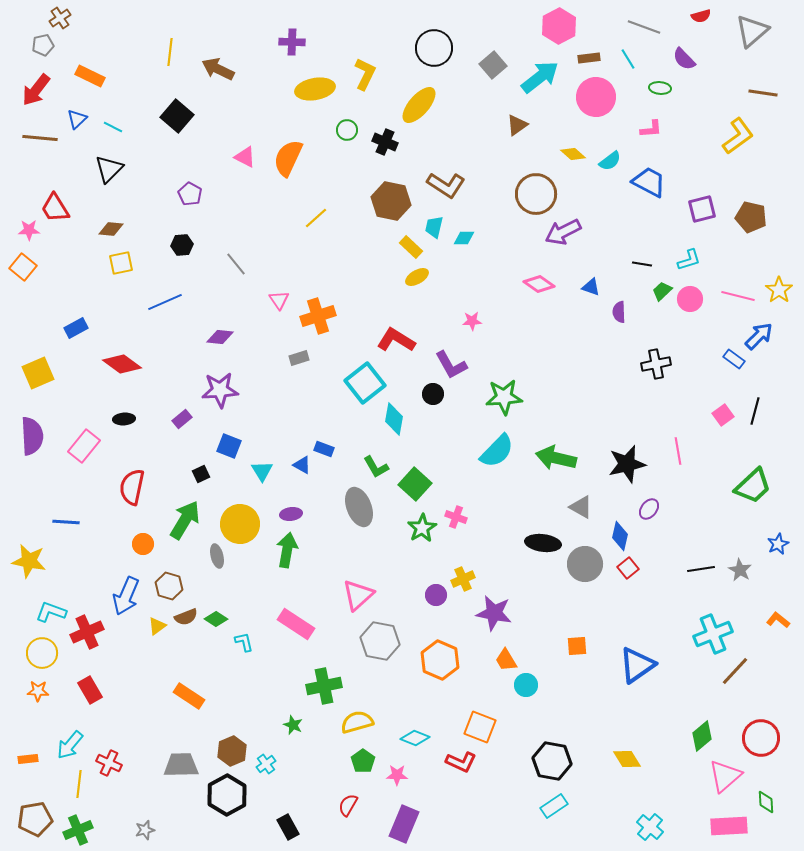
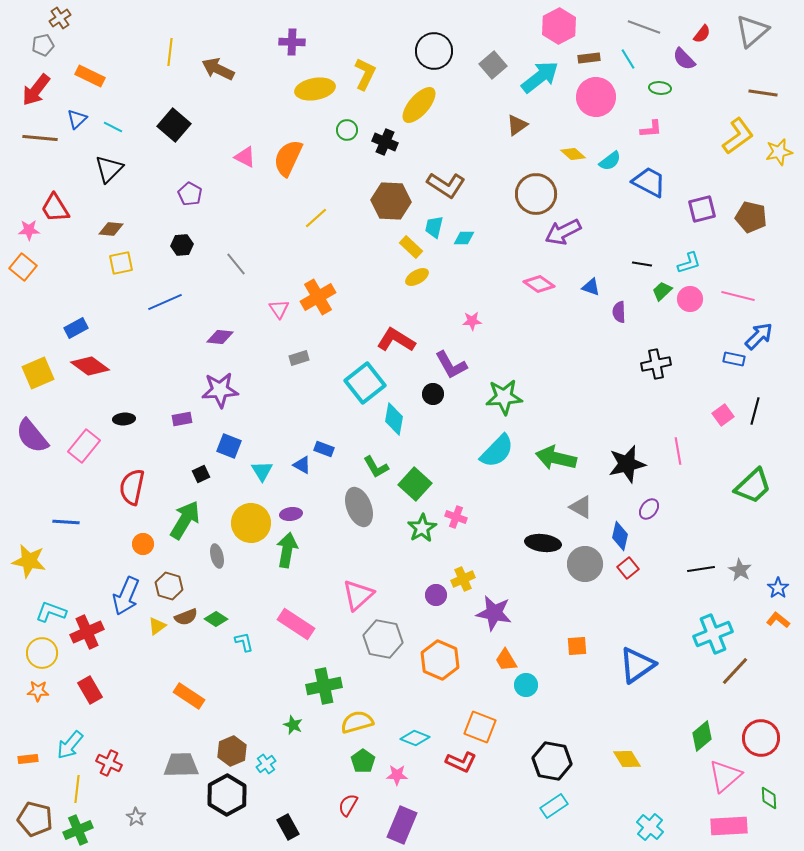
red semicircle at (701, 16): moved 1 px right, 18 px down; rotated 36 degrees counterclockwise
black circle at (434, 48): moved 3 px down
black square at (177, 116): moved 3 px left, 9 px down
brown hexagon at (391, 201): rotated 9 degrees counterclockwise
cyan L-shape at (689, 260): moved 3 px down
yellow star at (779, 290): moved 138 px up; rotated 24 degrees clockwise
pink triangle at (279, 300): moved 9 px down
orange cross at (318, 316): moved 19 px up; rotated 12 degrees counterclockwise
blue rectangle at (734, 359): rotated 25 degrees counterclockwise
red diamond at (122, 364): moved 32 px left, 2 px down
purple rectangle at (182, 419): rotated 30 degrees clockwise
purple semicircle at (32, 436): rotated 144 degrees clockwise
yellow circle at (240, 524): moved 11 px right, 1 px up
blue star at (778, 544): moved 44 px down; rotated 10 degrees counterclockwise
gray hexagon at (380, 641): moved 3 px right, 2 px up
yellow line at (79, 784): moved 2 px left, 5 px down
green diamond at (766, 802): moved 3 px right, 4 px up
brown pentagon at (35, 819): rotated 24 degrees clockwise
purple rectangle at (404, 824): moved 2 px left, 1 px down
gray star at (145, 830): moved 9 px left, 13 px up; rotated 24 degrees counterclockwise
